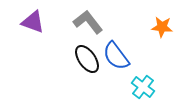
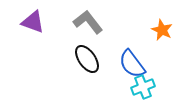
orange star: moved 3 px down; rotated 20 degrees clockwise
blue semicircle: moved 16 px right, 8 px down
cyan cross: rotated 30 degrees clockwise
